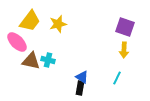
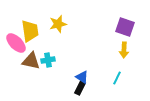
yellow trapezoid: moved 10 px down; rotated 45 degrees counterclockwise
pink ellipse: moved 1 px left, 1 px down
cyan cross: rotated 24 degrees counterclockwise
black rectangle: rotated 16 degrees clockwise
